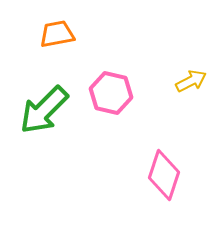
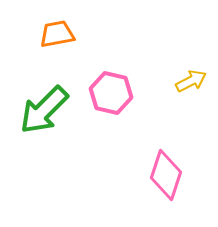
pink diamond: moved 2 px right
